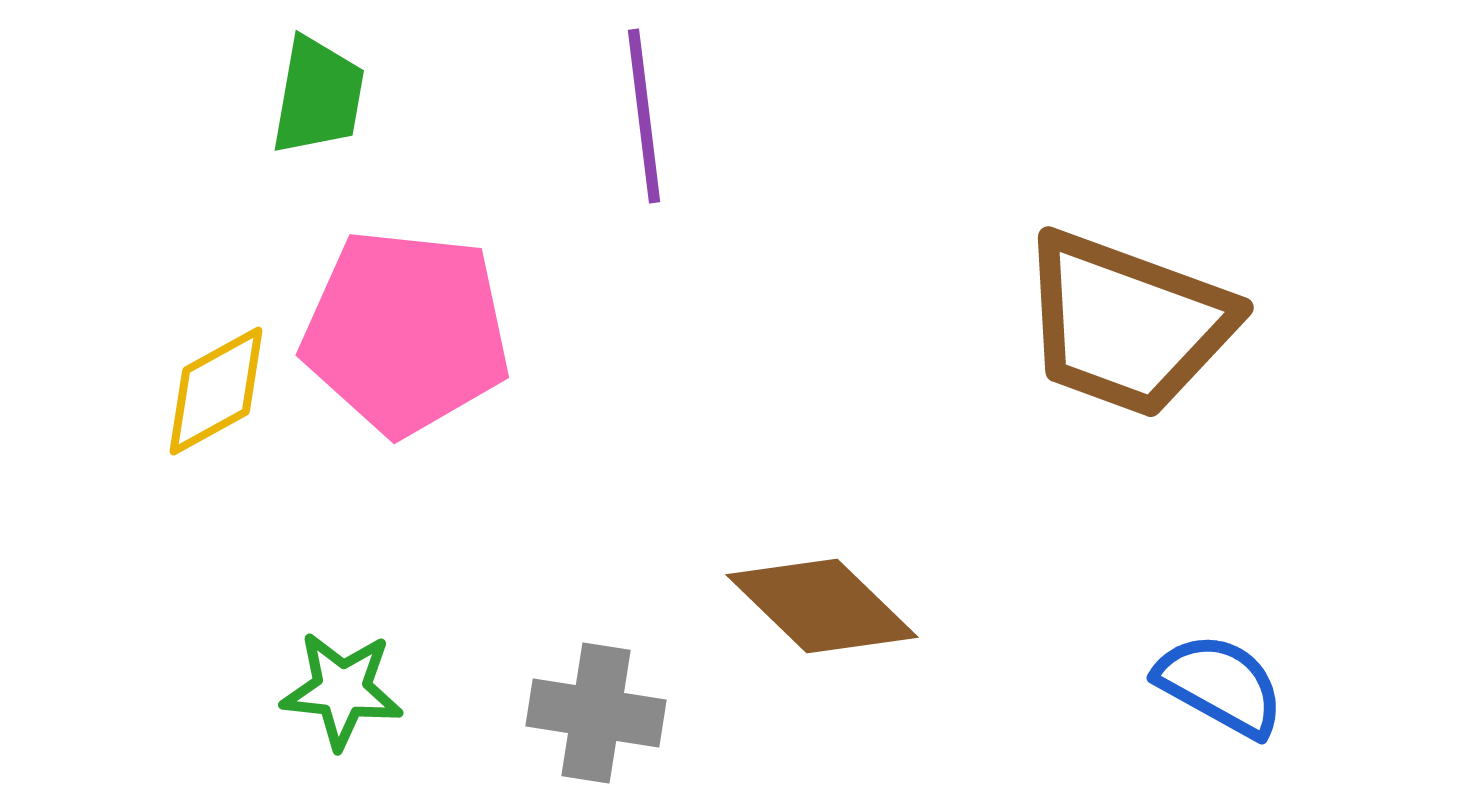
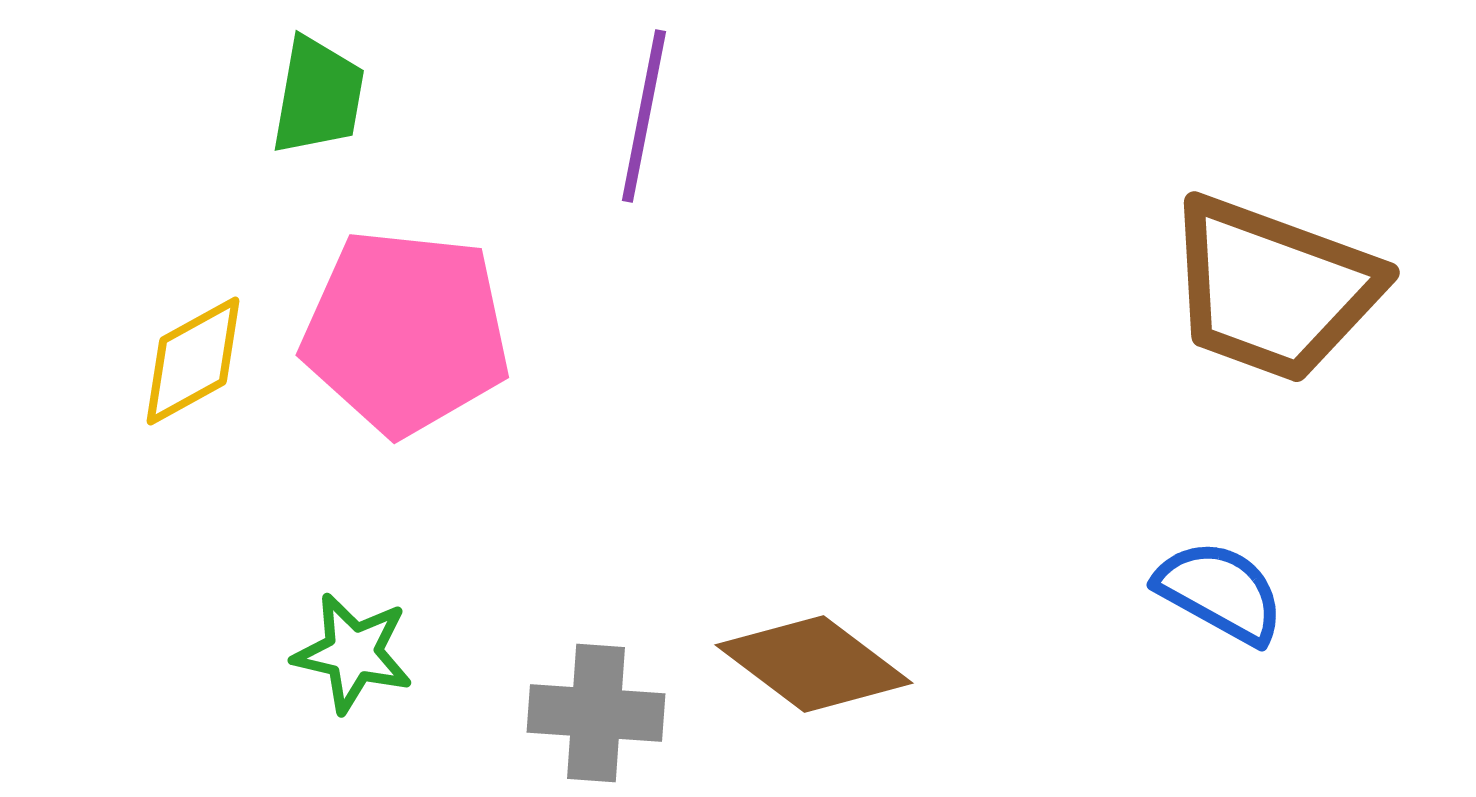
purple line: rotated 18 degrees clockwise
brown trapezoid: moved 146 px right, 35 px up
yellow diamond: moved 23 px left, 30 px up
brown diamond: moved 8 px left, 58 px down; rotated 7 degrees counterclockwise
blue semicircle: moved 93 px up
green star: moved 11 px right, 37 px up; rotated 7 degrees clockwise
gray cross: rotated 5 degrees counterclockwise
